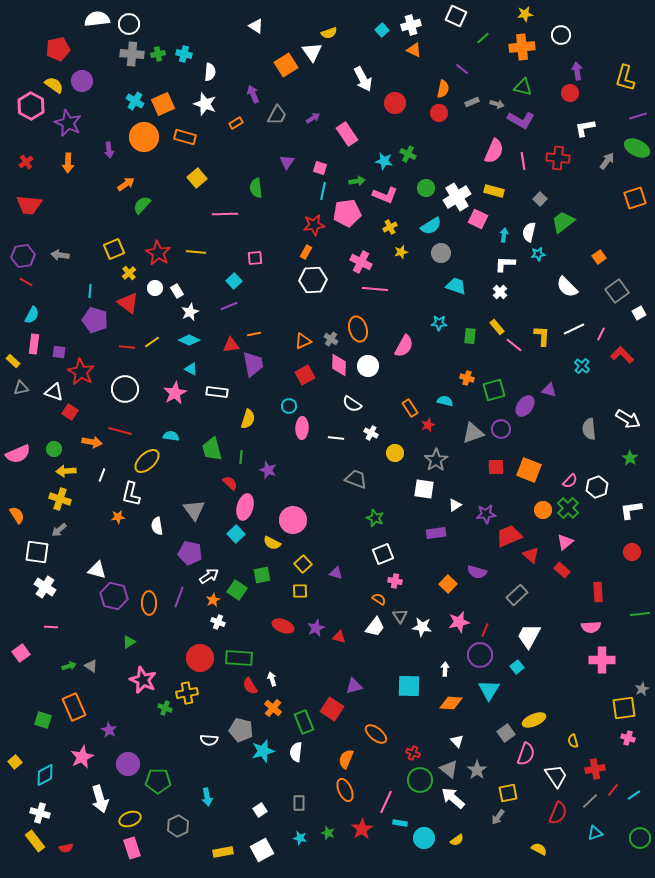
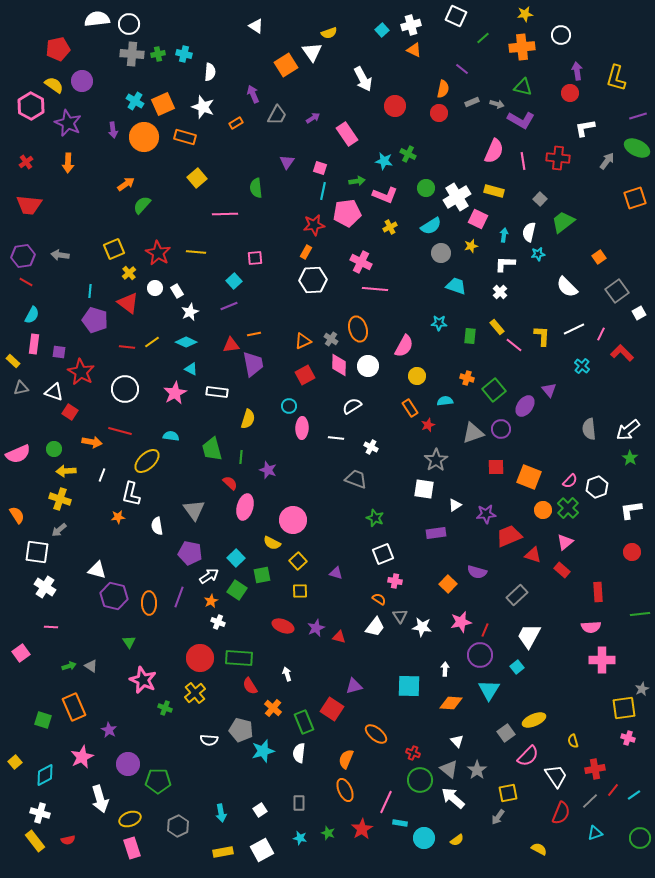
yellow L-shape at (625, 78): moved 9 px left
red circle at (395, 103): moved 3 px down
white star at (205, 104): moved 2 px left, 3 px down
purple arrow at (109, 150): moved 4 px right, 20 px up
yellow star at (401, 252): moved 70 px right, 6 px up
cyan diamond at (189, 340): moved 3 px left, 2 px down
red L-shape at (622, 355): moved 2 px up
green square at (494, 390): rotated 25 degrees counterclockwise
purple triangle at (549, 390): rotated 35 degrees clockwise
cyan semicircle at (445, 401): rotated 21 degrees counterclockwise
white semicircle at (352, 404): moved 2 px down; rotated 114 degrees clockwise
white arrow at (628, 419): moved 11 px down; rotated 110 degrees clockwise
white cross at (371, 433): moved 14 px down
yellow circle at (395, 453): moved 22 px right, 77 px up
orange square at (529, 470): moved 7 px down
cyan square at (236, 534): moved 24 px down
red triangle at (531, 555): moved 2 px right; rotated 24 degrees counterclockwise
yellow square at (303, 564): moved 5 px left, 3 px up
orange star at (213, 600): moved 2 px left, 1 px down
pink star at (459, 622): moved 2 px right
green triangle at (129, 642): rotated 32 degrees counterclockwise
white arrow at (272, 679): moved 15 px right, 5 px up
yellow cross at (187, 693): moved 8 px right; rotated 30 degrees counterclockwise
white semicircle at (296, 752): moved 3 px right, 1 px down
pink semicircle at (526, 754): moved 2 px right, 2 px down; rotated 25 degrees clockwise
cyan arrow at (207, 797): moved 14 px right, 16 px down
red semicircle at (558, 813): moved 3 px right
red semicircle at (66, 848): moved 2 px right, 8 px up
